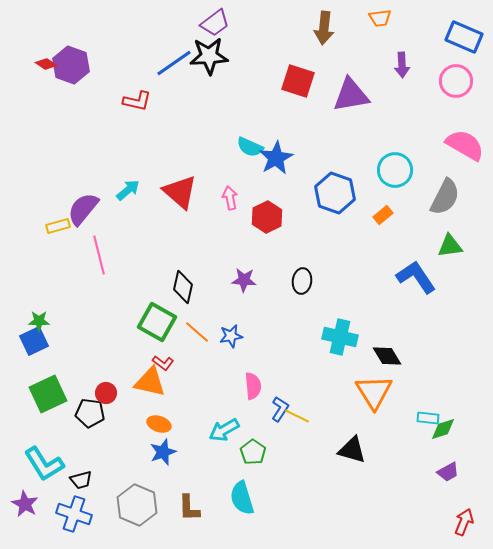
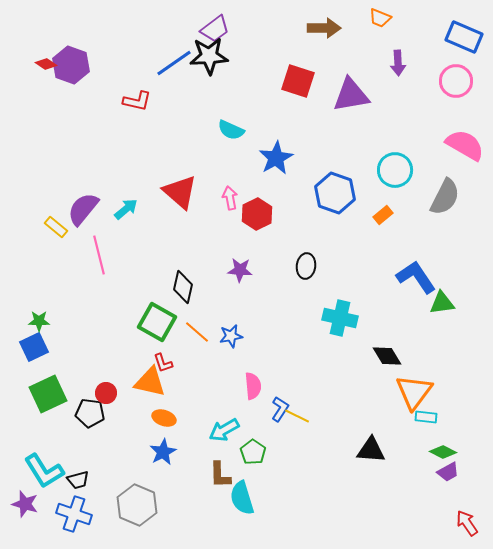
orange trapezoid at (380, 18): rotated 30 degrees clockwise
purple trapezoid at (215, 23): moved 6 px down
brown arrow at (324, 28): rotated 96 degrees counterclockwise
purple arrow at (402, 65): moved 4 px left, 2 px up
cyan semicircle at (250, 147): moved 19 px left, 17 px up
cyan arrow at (128, 190): moved 2 px left, 19 px down
red hexagon at (267, 217): moved 10 px left, 3 px up
yellow rectangle at (58, 226): moved 2 px left, 1 px down; rotated 55 degrees clockwise
green triangle at (450, 246): moved 8 px left, 57 px down
purple star at (244, 280): moved 4 px left, 10 px up
black ellipse at (302, 281): moved 4 px right, 15 px up
cyan cross at (340, 337): moved 19 px up
blue square at (34, 341): moved 6 px down
red L-shape at (163, 363): rotated 35 degrees clockwise
orange triangle at (374, 392): moved 40 px right; rotated 9 degrees clockwise
cyan rectangle at (428, 418): moved 2 px left, 1 px up
orange ellipse at (159, 424): moved 5 px right, 6 px up
green diamond at (443, 429): moved 23 px down; rotated 44 degrees clockwise
black triangle at (352, 450): moved 19 px right; rotated 12 degrees counterclockwise
blue star at (163, 452): rotated 8 degrees counterclockwise
cyan L-shape at (44, 464): moved 7 px down
black trapezoid at (81, 480): moved 3 px left
purple star at (25, 504): rotated 12 degrees counterclockwise
brown L-shape at (189, 508): moved 31 px right, 33 px up
red arrow at (464, 522): moved 3 px right, 1 px down; rotated 56 degrees counterclockwise
